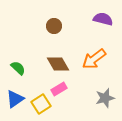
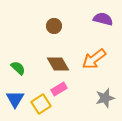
blue triangle: rotated 24 degrees counterclockwise
